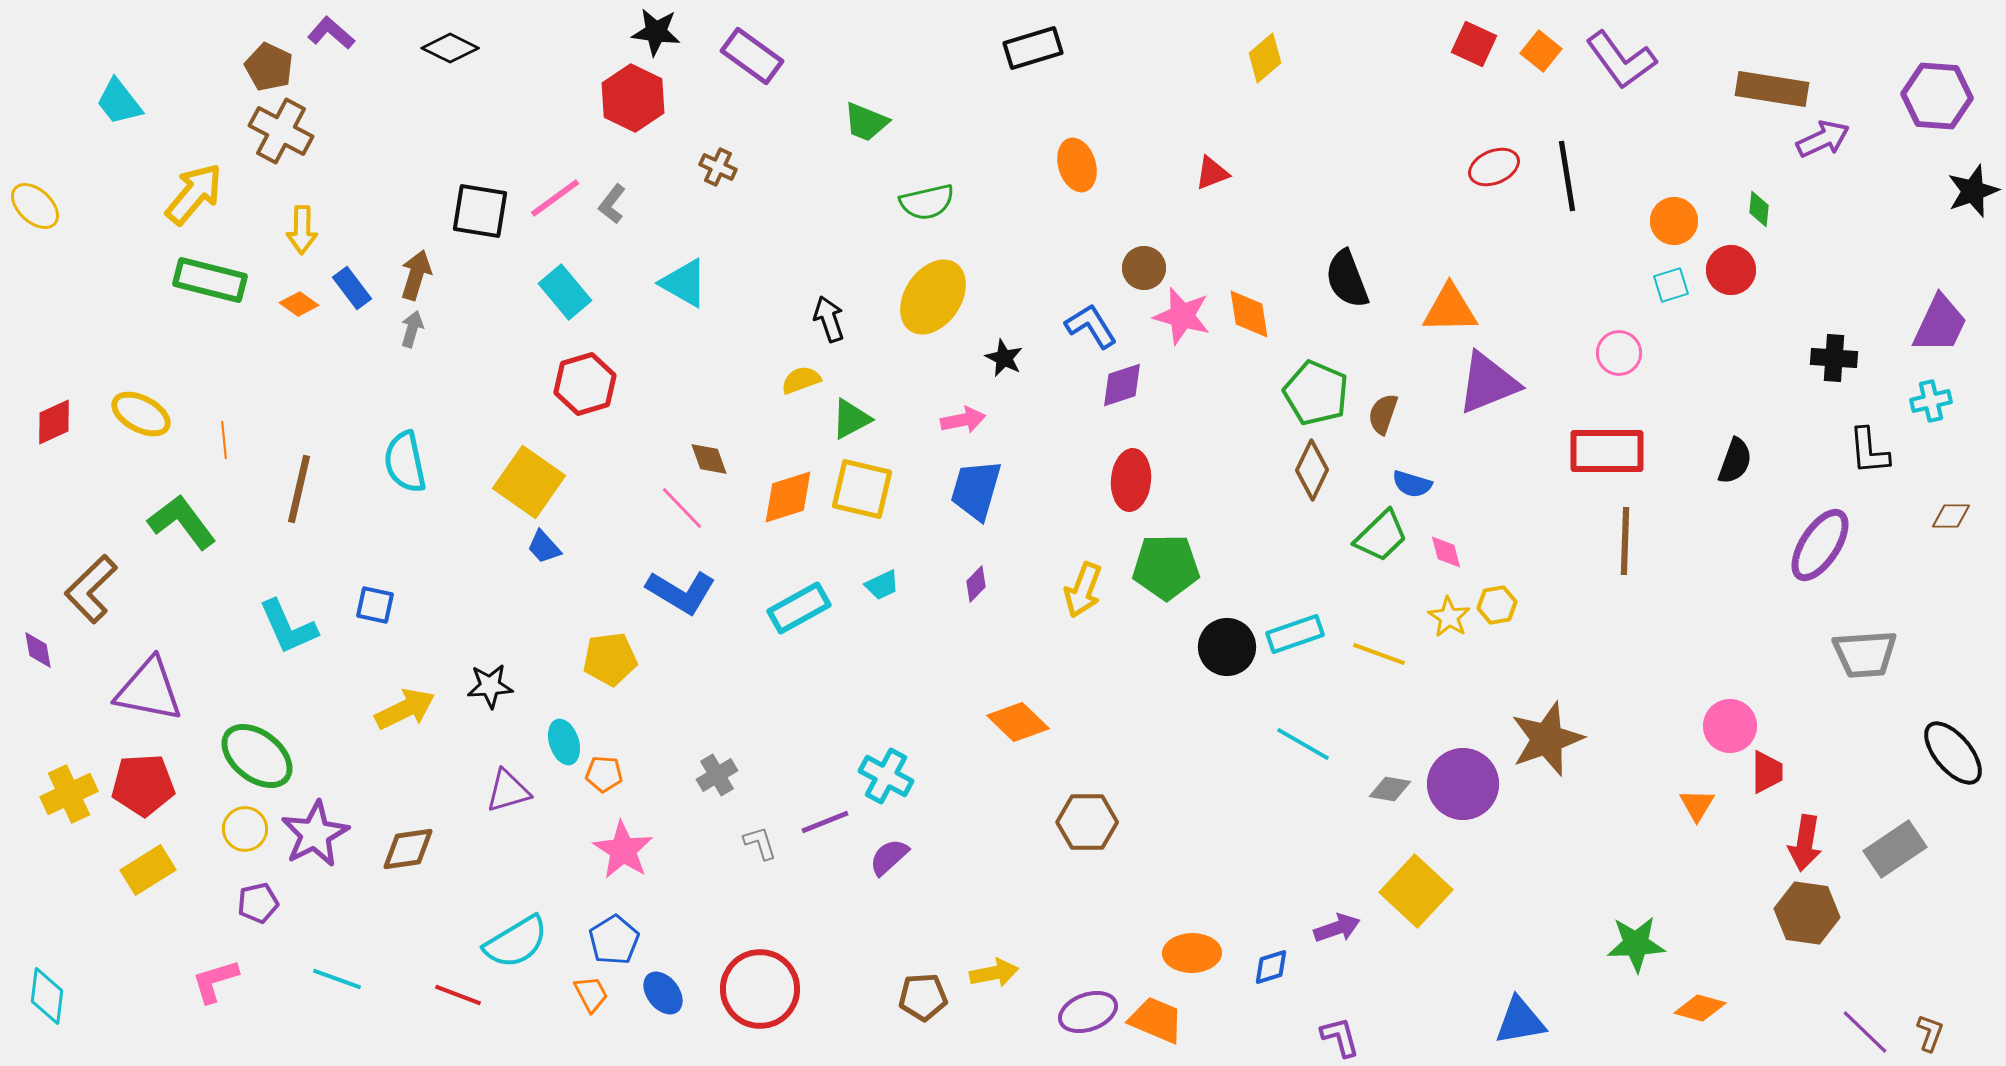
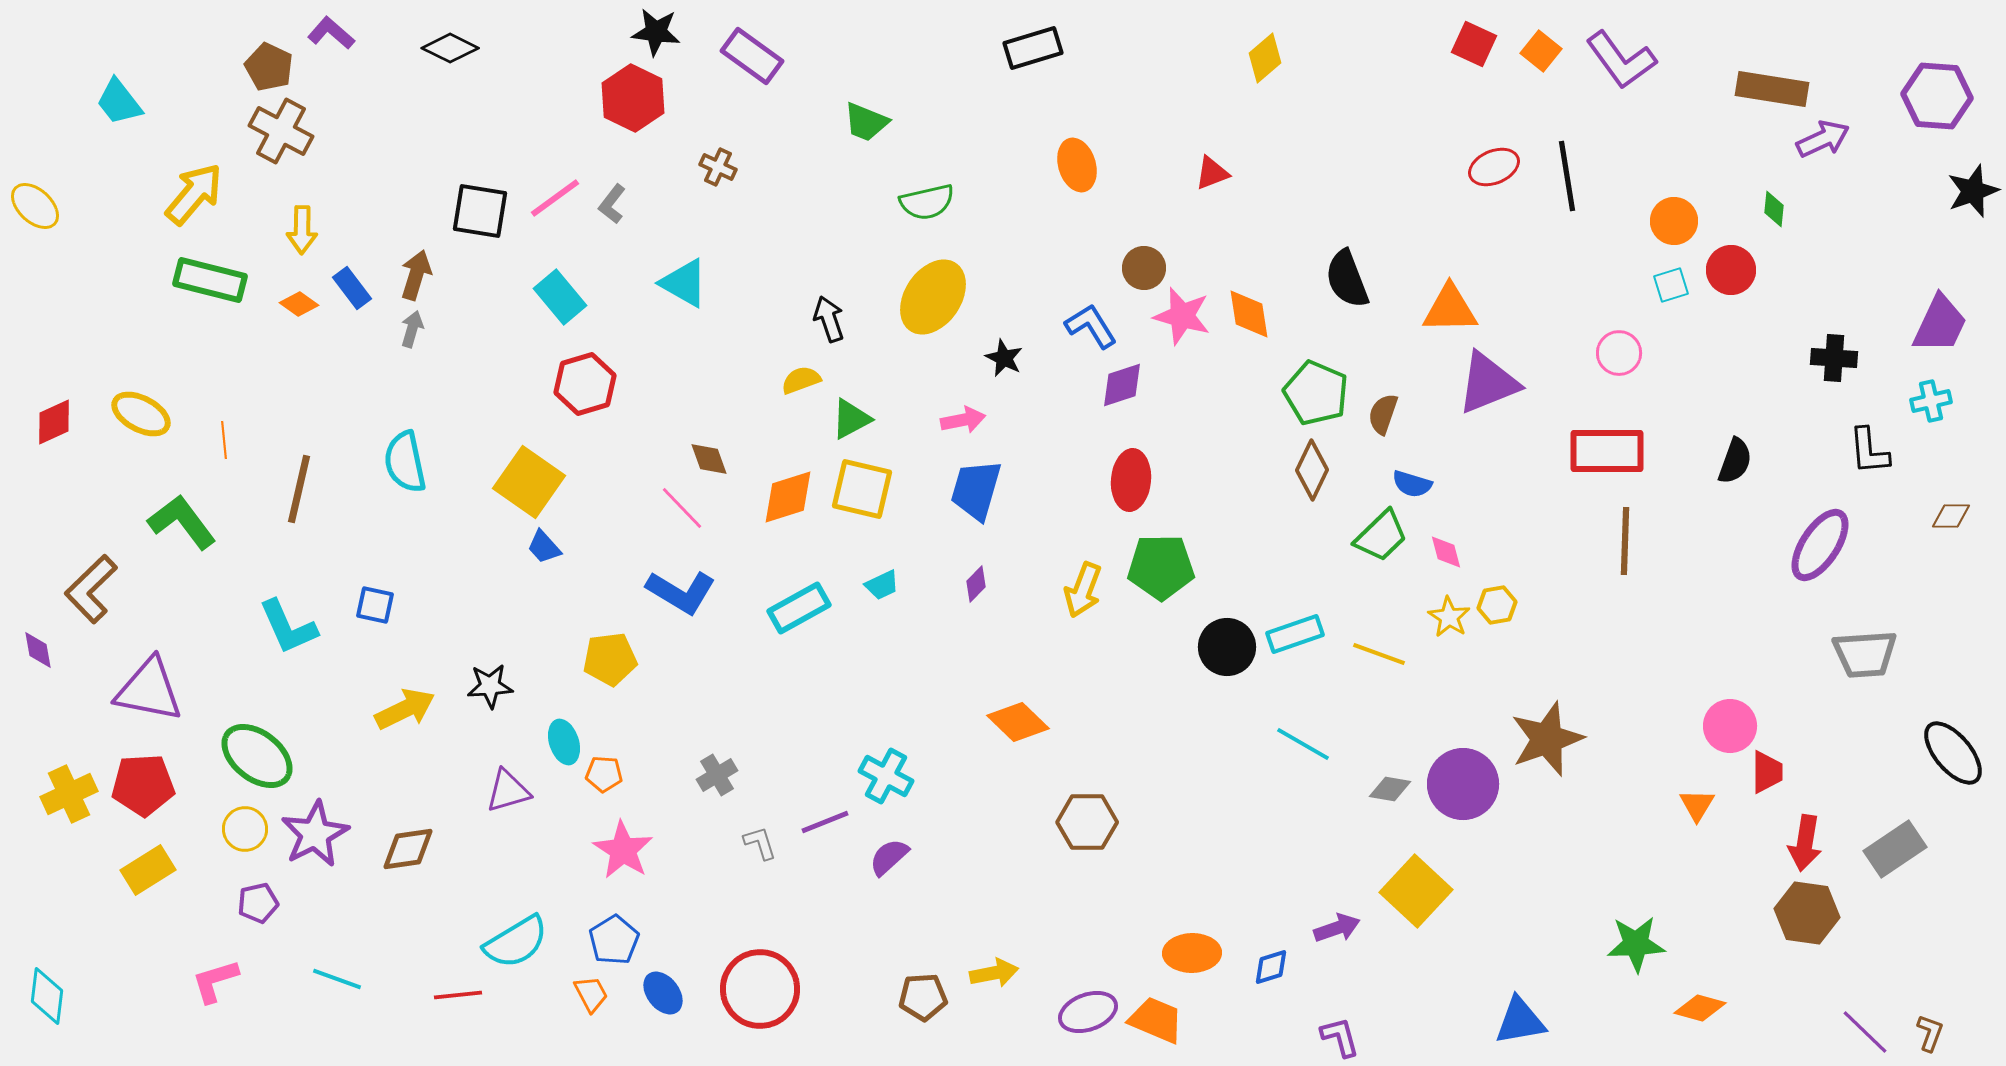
green diamond at (1759, 209): moved 15 px right
cyan rectangle at (565, 292): moved 5 px left, 5 px down
green pentagon at (1166, 567): moved 5 px left
red line at (458, 995): rotated 27 degrees counterclockwise
